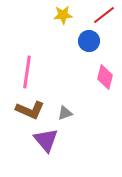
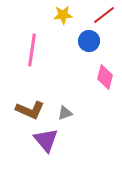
pink line: moved 5 px right, 22 px up
